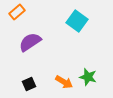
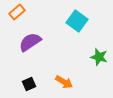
green star: moved 11 px right, 20 px up
